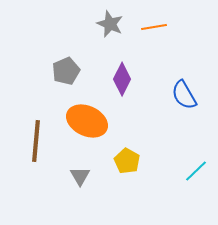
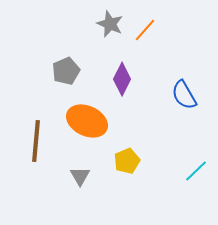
orange line: moved 9 px left, 3 px down; rotated 40 degrees counterclockwise
yellow pentagon: rotated 20 degrees clockwise
